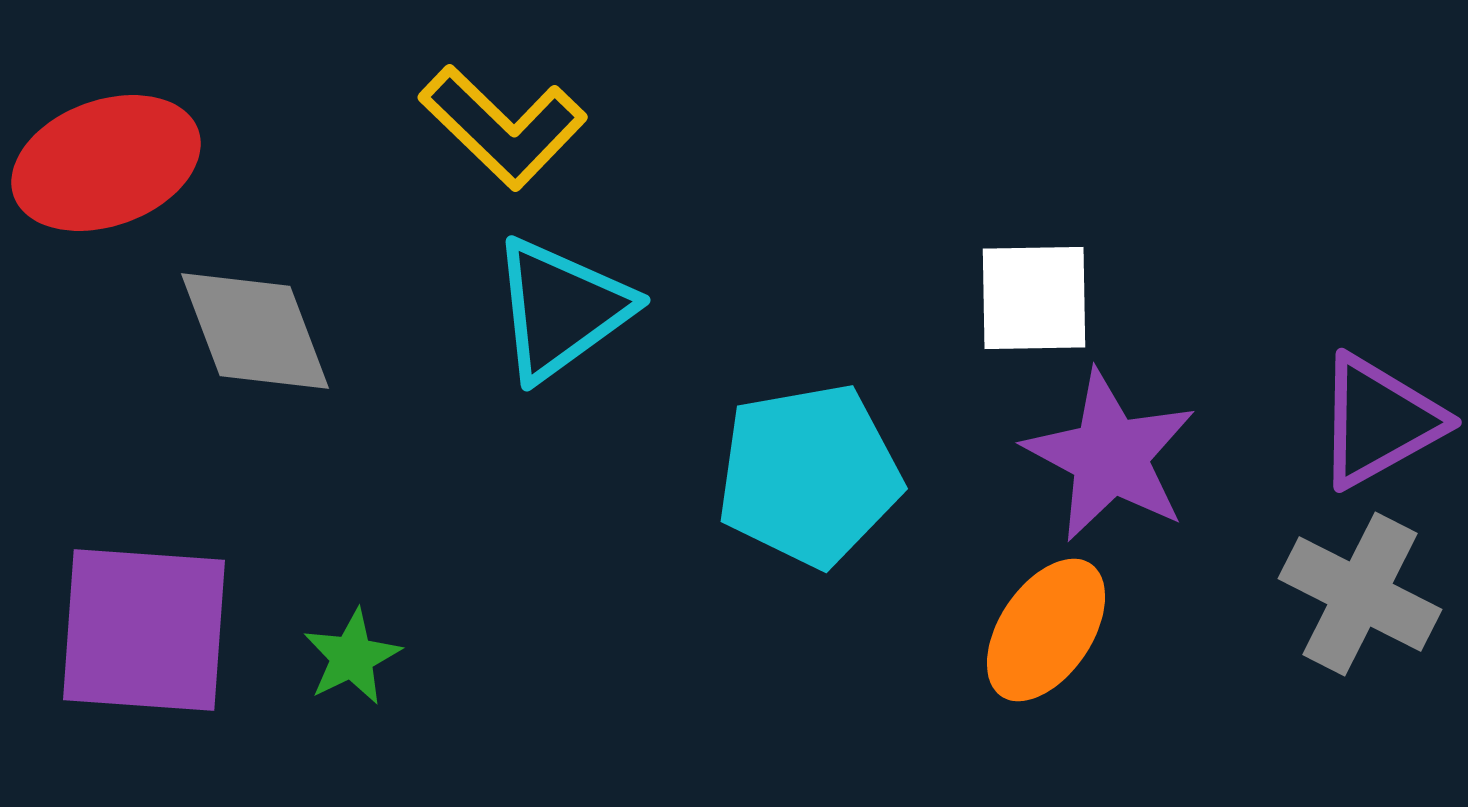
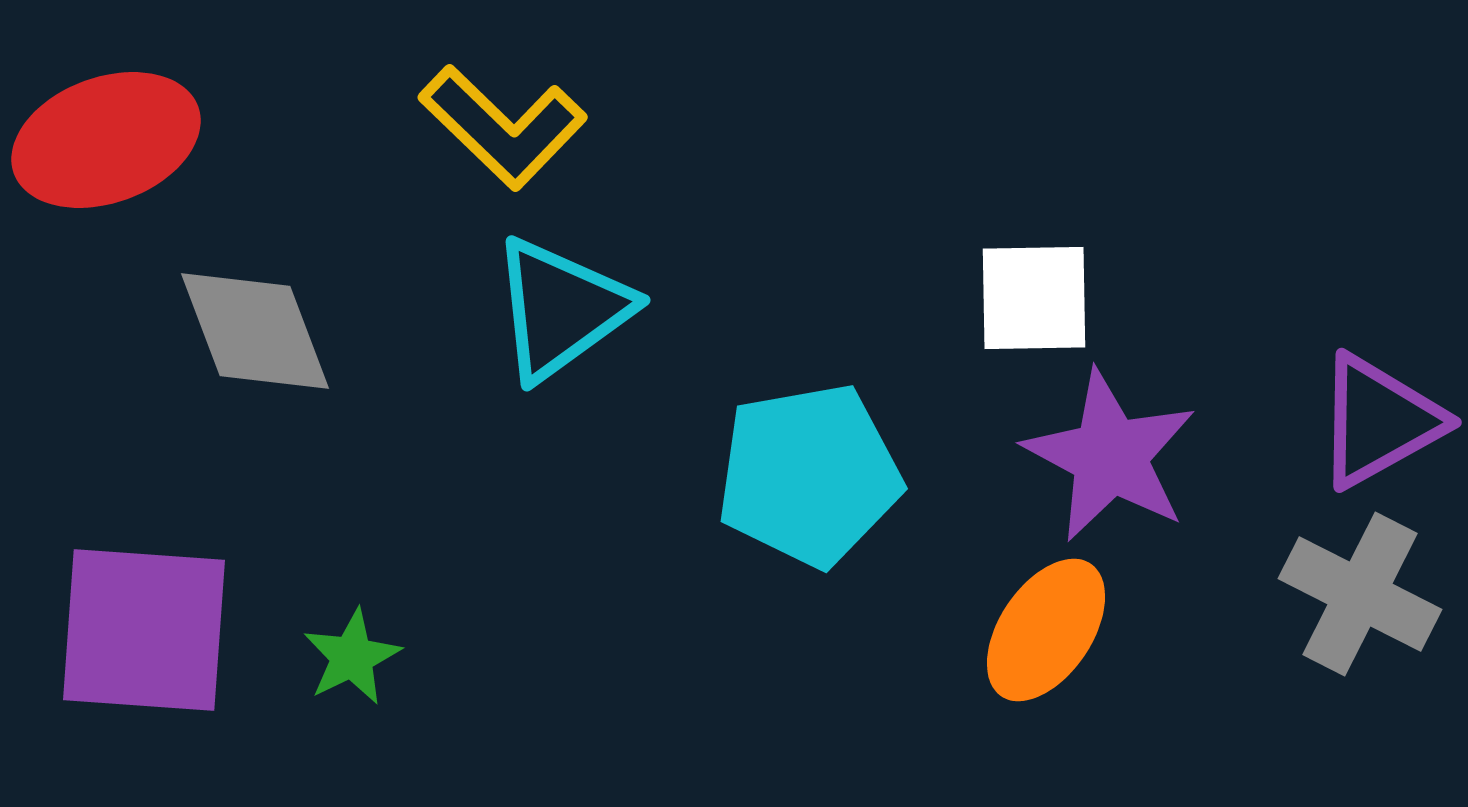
red ellipse: moved 23 px up
